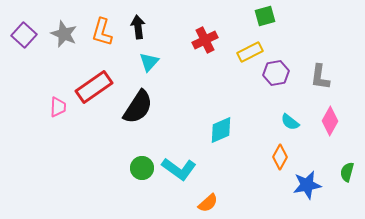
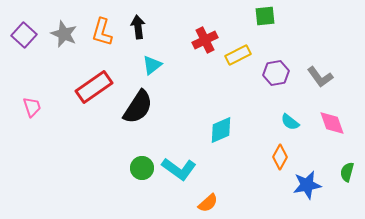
green square: rotated 10 degrees clockwise
yellow rectangle: moved 12 px left, 3 px down
cyan triangle: moved 3 px right, 3 px down; rotated 10 degrees clockwise
gray L-shape: rotated 44 degrees counterclockwise
pink trapezoid: moved 26 px left; rotated 20 degrees counterclockwise
pink diamond: moved 2 px right, 2 px down; rotated 48 degrees counterclockwise
